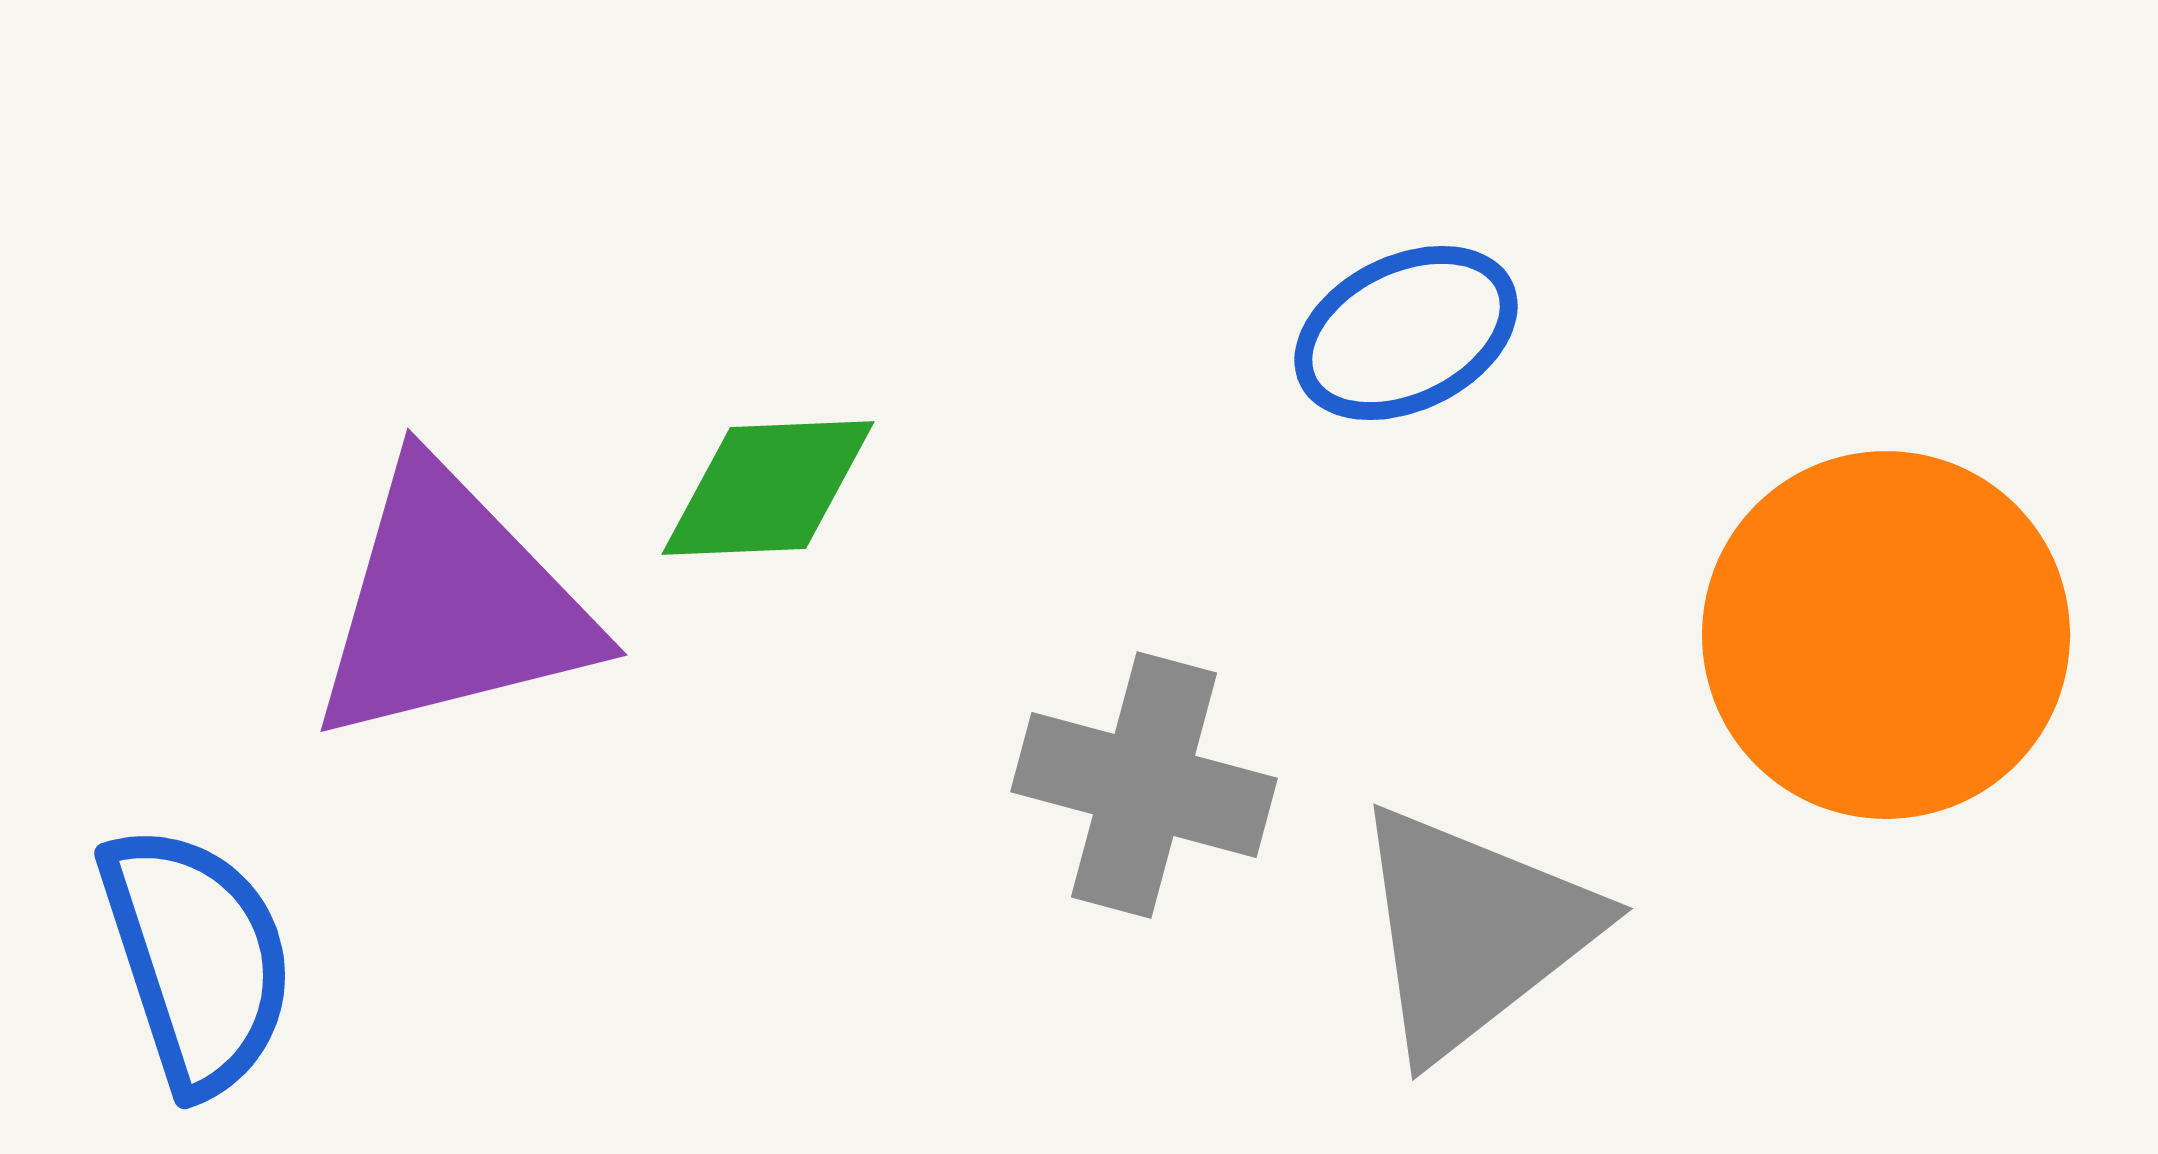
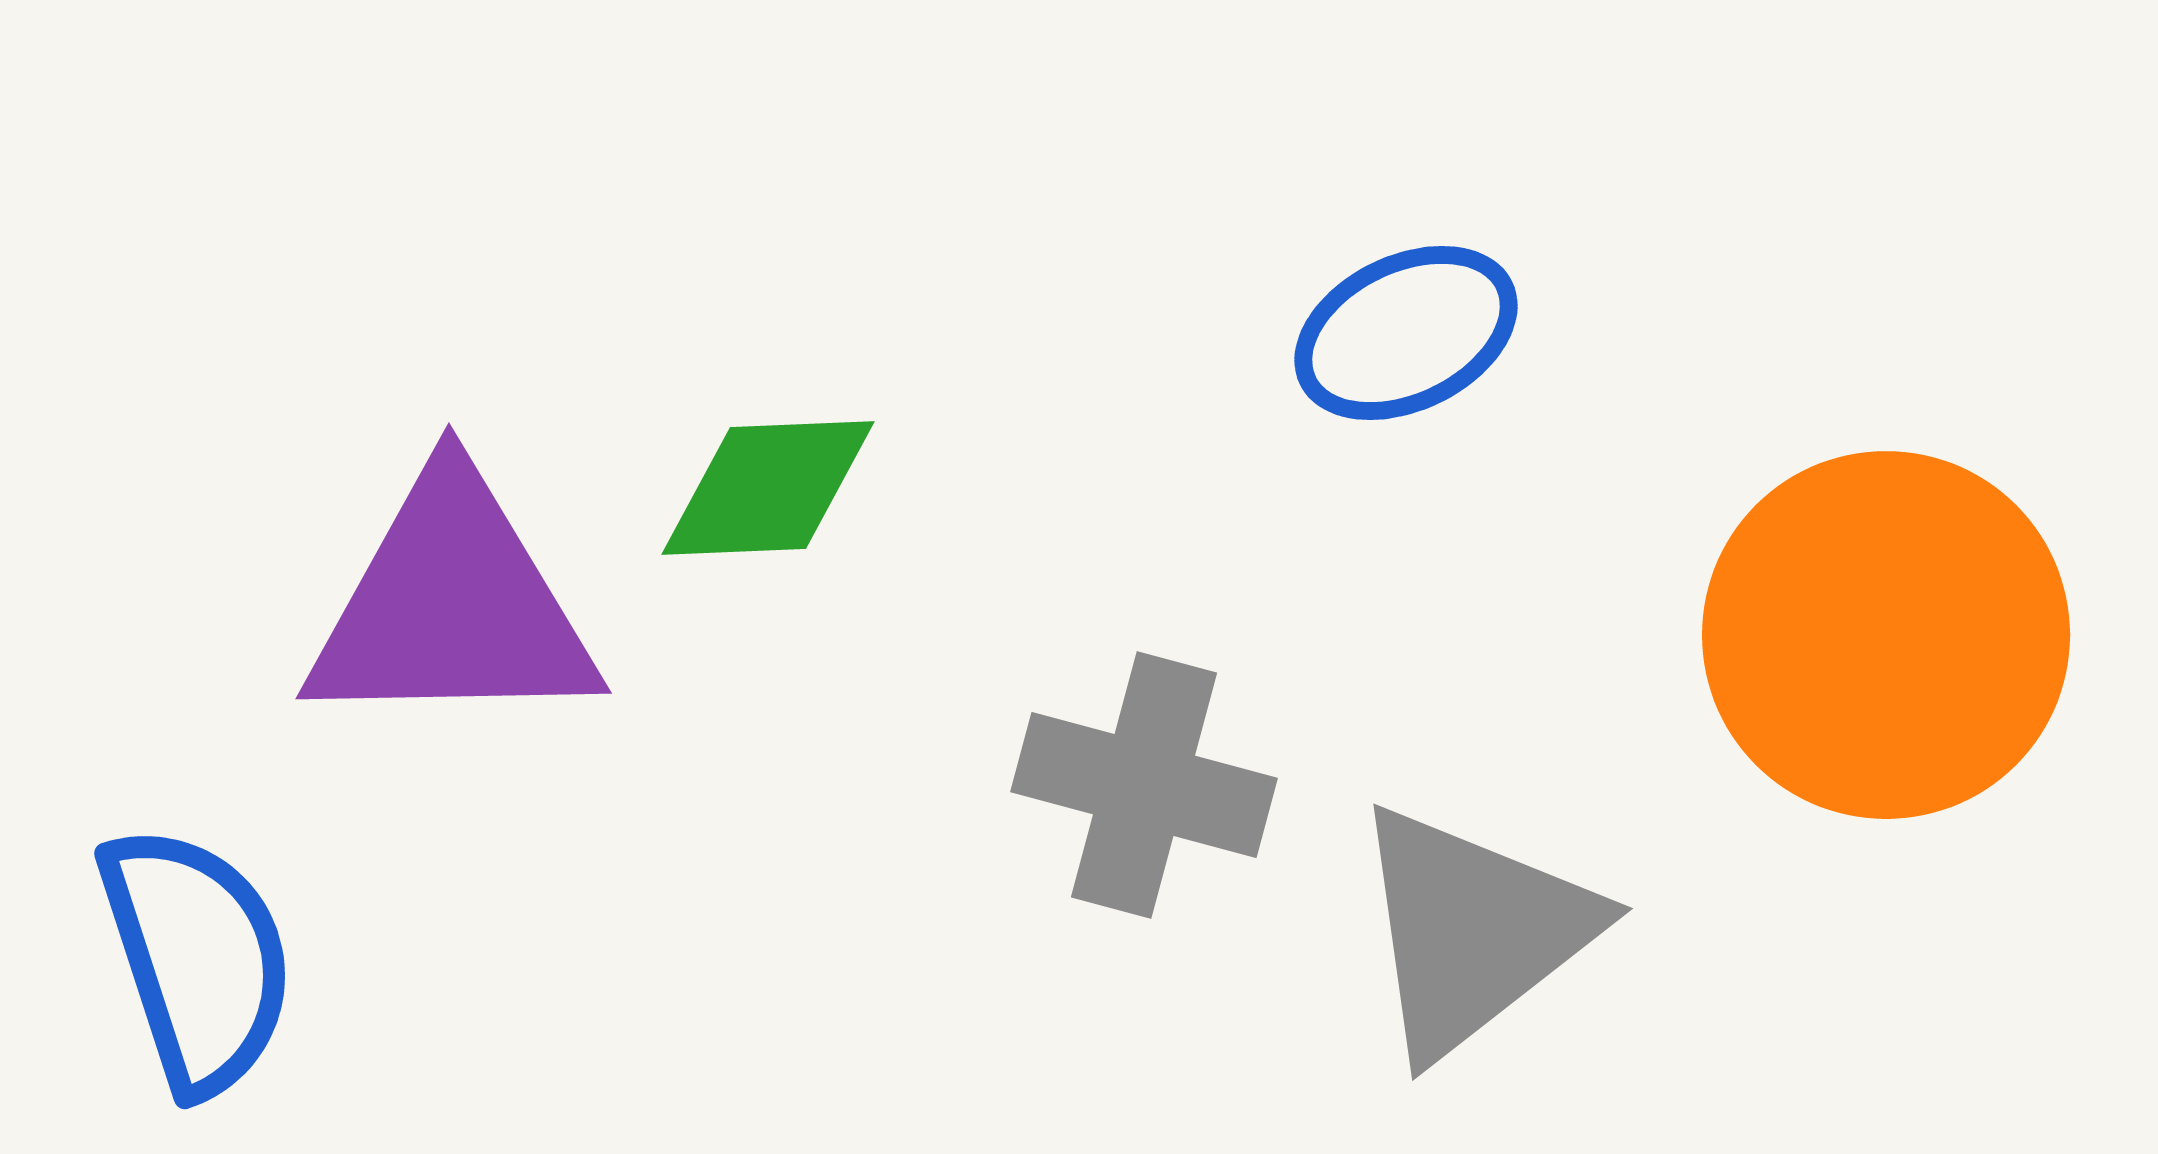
purple triangle: rotated 13 degrees clockwise
